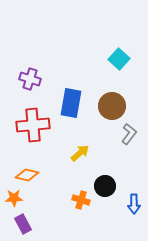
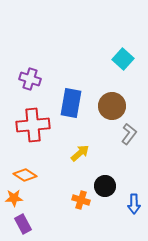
cyan square: moved 4 px right
orange diamond: moved 2 px left; rotated 20 degrees clockwise
